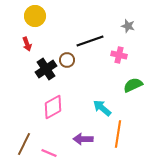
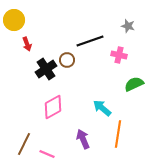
yellow circle: moved 21 px left, 4 px down
green semicircle: moved 1 px right, 1 px up
purple arrow: rotated 66 degrees clockwise
pink line: moved 2 px left, 1 px down
